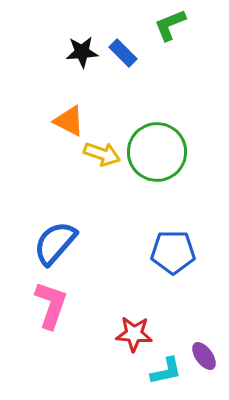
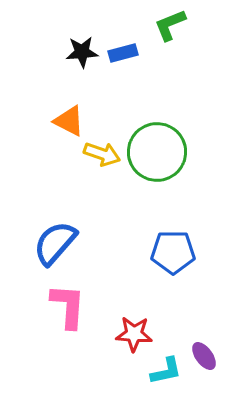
blue rectangle: rotated 60 degrees counterclockwise
pink L-shape: moved 17 px right, 1 px down; rotated 15 degrees counterclockwise
